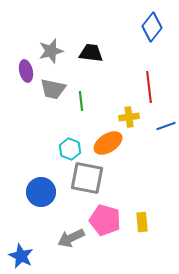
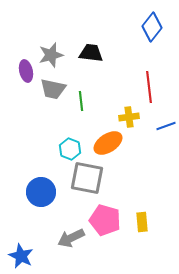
gray star: moved 4 px down
